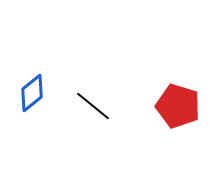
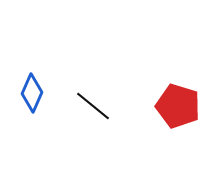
blue diamond: rotated 27 degrees counterclockwise
